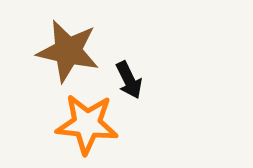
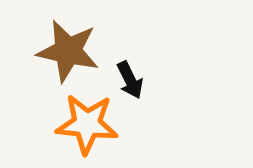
black arrow: moved 1 px right
